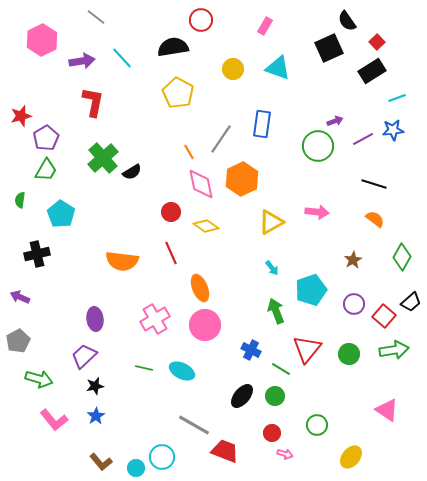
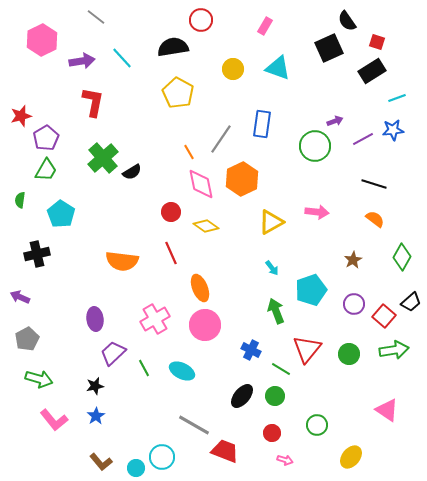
red square at (377, 42): rotated 28 degrees counterclockwise
green circle at (318, 146): moved 3 px left
gray pentagon at (18, 341): moved 9 px right, 2 px up
purple trapezoid at (84, 356): moved 29 px right, 3 px up
green line at (144, 368): rotated 48 degrees clockwise
pink arrow at (285, 454): moved 6 px down
